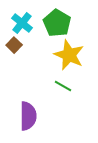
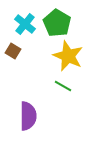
cyan cross: moved 3 px right, 1 px down
brown square: moved 1 px left, 6 px down; rotated 14 degrees counterclockwise
yellow star: moved 1 px left, 1 px down
